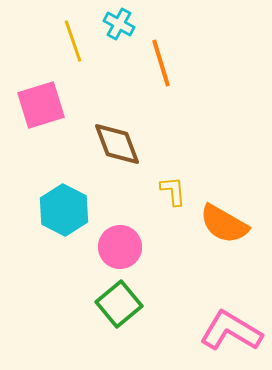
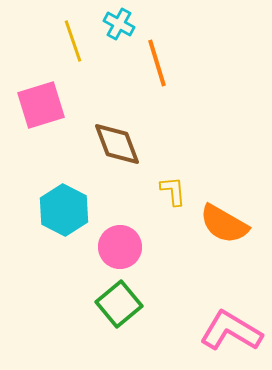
orange line: moved 4 px left
